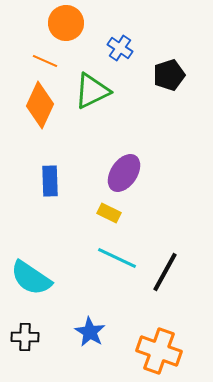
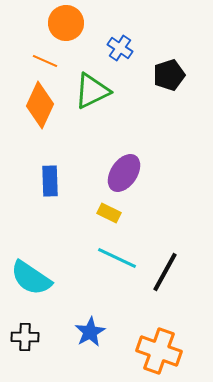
blue star: rotated 12 degrees clockwise
